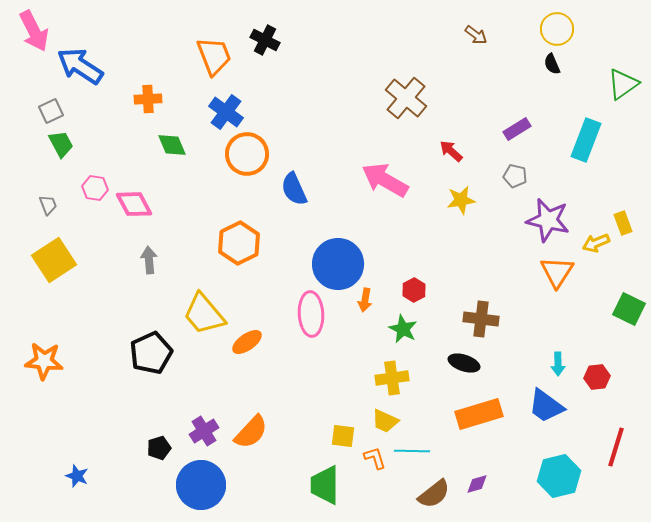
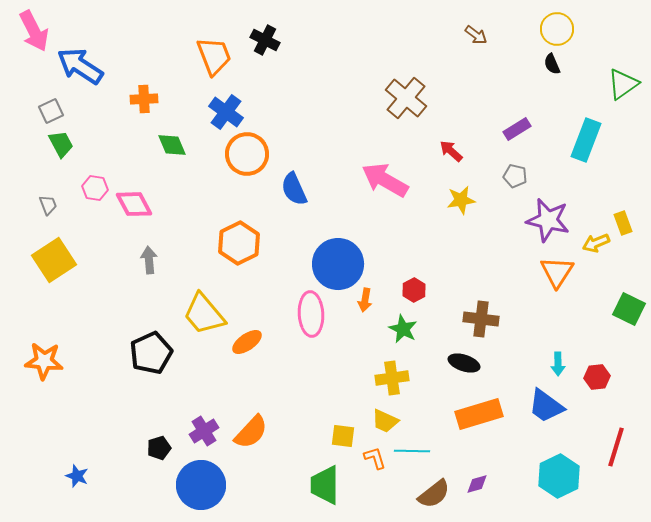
orange cross at (148, 99): moved 4 px left
cyan hexagon at (559, 476): rotated 12 degrees counterclockwise
